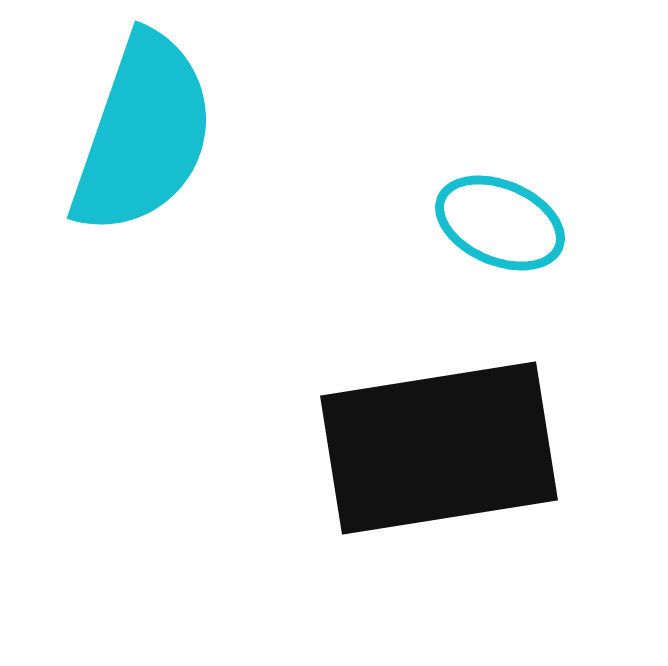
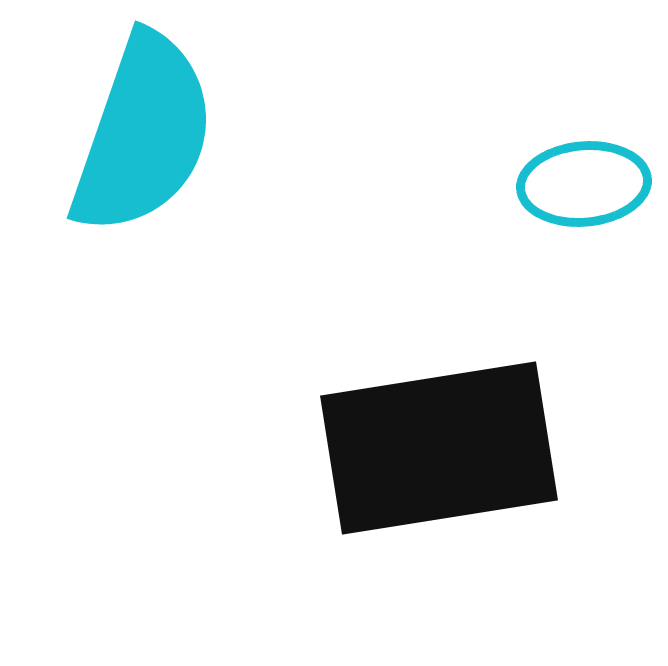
cyan ellipse: moved 84 px right, 39 px up; rotated 28 degrees counterclockwise
